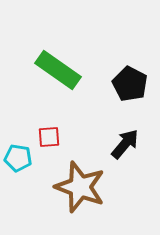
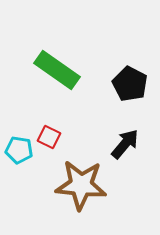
green rectangle: moved 1 px left
red square: rotated 30 degrees clockwise
cyan pentagon: moved 1 px right, 8 px up
brown star: moved 1 px right, 2 px up; rotated 15 degrees counterclockwise
